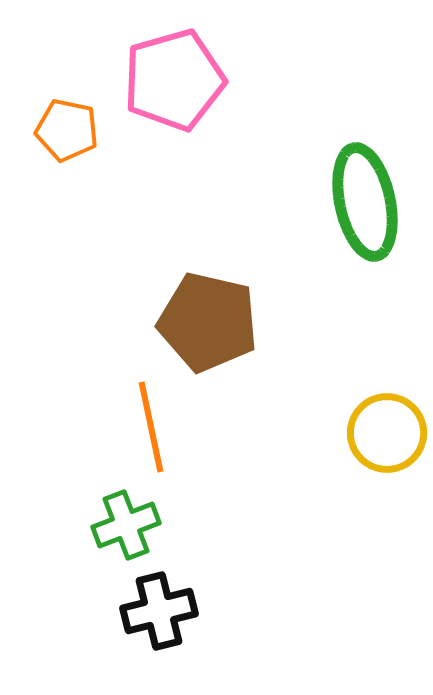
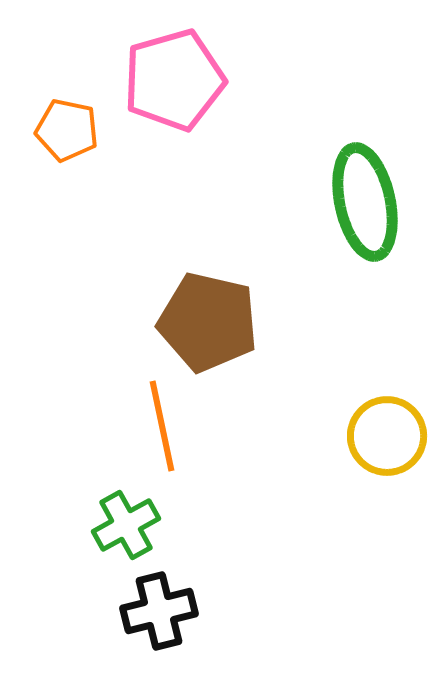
orange line: moved 11 px right, 1 px up
yellow circle: moved 3 px down
green cross: rotated 8 degrees counterclockwise
